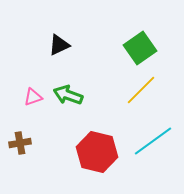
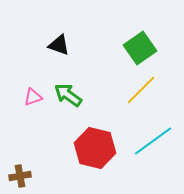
black triangle: rotated 45 degrees clockwise
green arrow: rotated 16 degrees clockwise
brown cross: moved 33 px down
red hexagon: moved 2 px left, 4 px up
